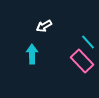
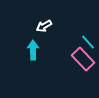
cyan arrow: moved 1 px right, 4 px up
pink rectangle: moved 1 px right, 2 px up
